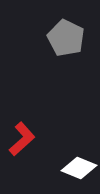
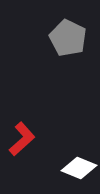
gray pentagon: moved 2 px right
